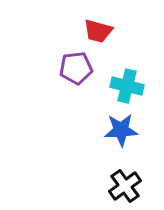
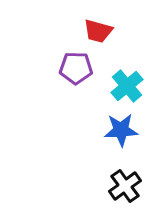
purple pentagon: rotated 8 degrees clockwise
cyan cross: rotated 36 degrees clockwise
